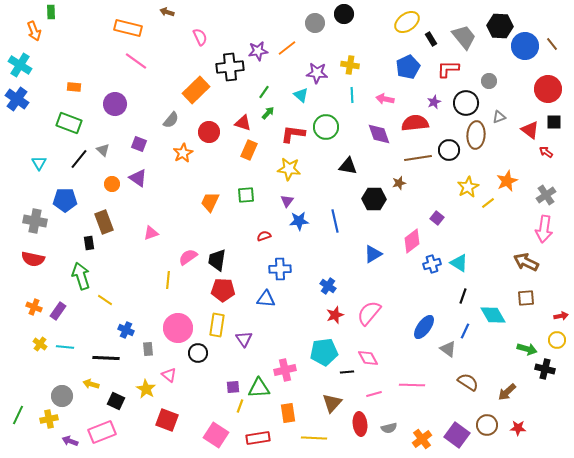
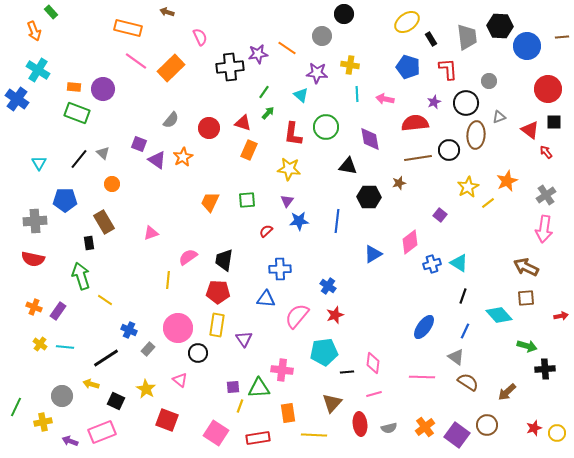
green rectangle at (51, 12): rotated 40 degrees counterclockwise
gray circle at (315, 23): moved 7 px right, 13 px down
gray trapezoid at (464, 37): moved 3 px right; rotated 32 degrees clockwise
brown line at (552, 44): moved 10 px right, 7 px up; rotated 56 degrees counterclockwise
blue circle at (525, 46): moved 2 px right
orange line at (287, 48): rotated 72 degrees clockwise
purple star at (258, 51): moved 3 px down
cyan cross at (20, 65): moved 18 px right, 5 px down
blue pentagon at (408, 67): rotated 30 degrees counterclockwise
red L-shape at (448, 69): rotated 85 degrees clockwise
orange rectangle at (196, 90): moved 25 px left, 22 px up
cyan line at (352, 95): moved 5 px right, 1 px up
purple circle at (115, 104): moved 12 px left, 15 px up
green rectangle at (69, 123): moved 8 px right, 10 px up
red circle at (209, 132): moved 4 px up
red L-shape at (293, 134): rotated 90 degrees counterclockwise
purple diamond at (379, 134): moved 9 px left, 5 px down; rotated 10 degrees clockwise
gray triangle at (103, 150): moved 3 px down
red arrow at (546, 152): rotated 16 degrees clockwise
orange star at (183, 153): moved 4 px down
purple triangle at (138, 178): moved 19 px right, 18 px up
green square at (246, 195): moved 1 px right, 5 px down
black hexagon at (374, 199): moved 5 px left, 2 px up
purple square at (437, 218): moved 3 px right, 3 px up
gray cross at (35, 221): rotated 15 degrees counterclockwise
blue line at (335, 221): moved 2 px right; rotated 20 degrees clockwise
brown rectangle at (104, 222): rotated 10 degrees counterclockwise
red semicircle at (264, 236): moved 2 px right, 5 px up; rotated 24 degrees counterclockwise
pink diamond at (412, 241): moved 2 px left, 1 px down
black trapezoid at (217, 260): moved 7 px right
brown arrow at (526, 262): moved 5 px down
red pentagon at (223, 290): moved 5 px left, 2 px down
pink semicircle at (369, 313): moved 72 px left, 3 px down
cyan diamond at (493, 315): moved 6 px right; rotated 12 degrees counterclockwise
blue cross at (126, 330): moved 3 px right
yellow circle at (557, 340): moved 93 px down
gray rectangle at (148, 349): rotated 48 degrees clockwise
gray triangle at (448, 349): moved 8 px right, 8 px down
green arrow at (527, 349): moved 3 px up
black line at (106, 358): rotated 36 degrees counterclockwise
pink diamond at (368, 358): moved 5 px right, 5 px down; rotated 35 degrees clockwise
black cross at (545, 369): rotated 18 degrees counterclockwise
pink cross at (285, 370): moved 3 px left; rotated 20 degrees clockwise
pink triangle at (169, 375): moved 11 px right, 5 px down
pink line at (412, 385): moved 10 px right, 8 px up
green line at (18, 415): moved 2 px left, 8 px up
yellow cross at (49, 419): moved 6 px left, 3 px down
red star at (518, 428): moved 16 px right; rotated 21 degrees counterclockwise
pink square at (216, 435): moved 2 px up
yellow line at (314, 438): moved 3 px up
orange cross at (422, 439): moved 3 px right, 12 px up
